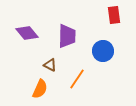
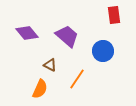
purple trapezoid: rotated 50 degrees counterclockwise
